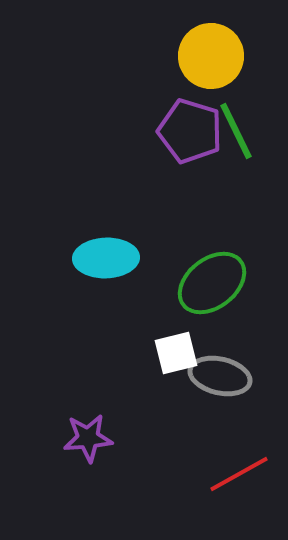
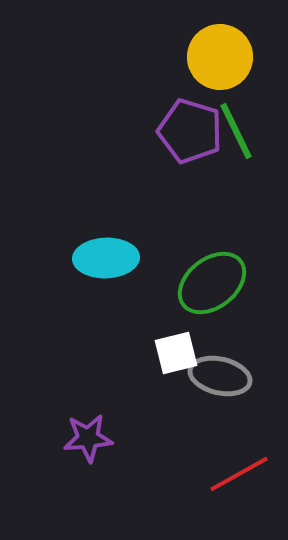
yellow circle: moved 9 px right, 1 px down
